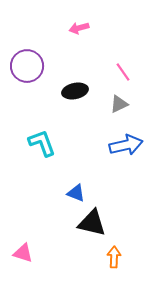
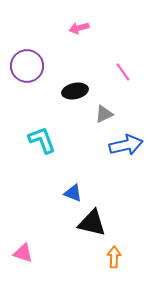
gray triangle: moved 15 px left, 10 px down
cyan L-shape: moved 3 px up
blue triangle: moved 3 px left
